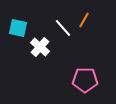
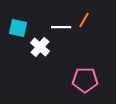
white line: moved 2 px left, 1 px up; rotated 48 degrees counterclockwise
